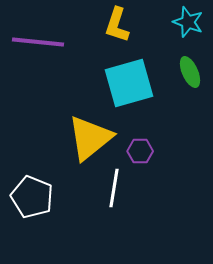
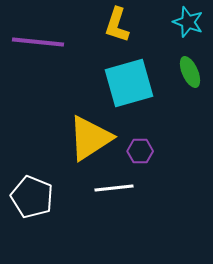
yellow triangle: rotated 6 degrees clockwise
white line: rotated 75 degrees clockwise
